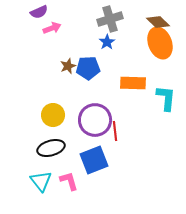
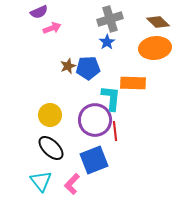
orange ellipse: moved 5 px left, 5 px down; rotated 76 degrees counterclockwise
cyan L-shape: moved 55 px left
yellow circle: moved 3 px left
black ellipse: rotated 60 degrees clockwise
pink L-shape: moved 3 px right, 3 px down; rotated 120 degrees counterclockwise
